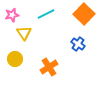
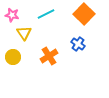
pink star: rotated 24 degrees clockwise
yellow circle: moved 2 px left, 2 px up
orange cross: moved 11 px up
